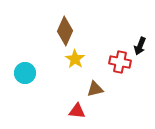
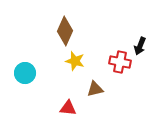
yellow star: moved 2 px down; rotated 18 degrees counterclockwise
red triangle: moved 9 px left, 3 px up
